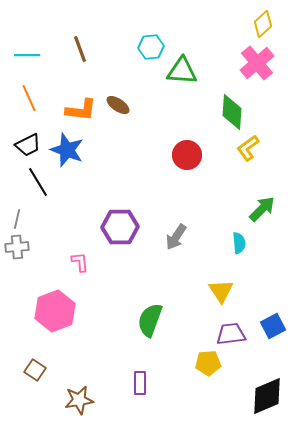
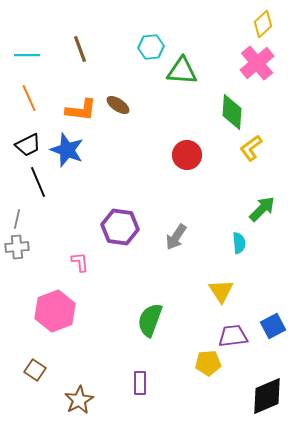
yellow L-shape: moved 3 px right
black line: rotated 8 degrees clockwise
purple hexagon: rotated 9 degrees clockwise
purple trapezoid: moved 2 px right, 2 px down
brown star: rotated 20 degrees counterclockwise
